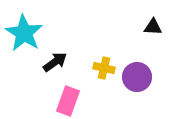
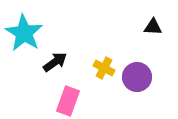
yellow cross: rotated 15 degrees clockwise
